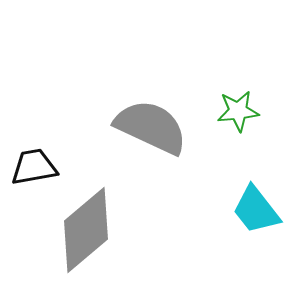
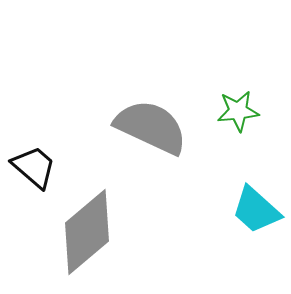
black trapezoid: rotated 51 degrees clockwise
cyan trapezoid: rotated 10 degrees counterclockwise
gray diamond: moved 1 px right, 2 px down
